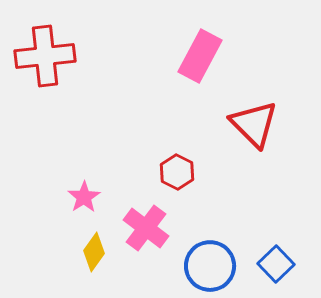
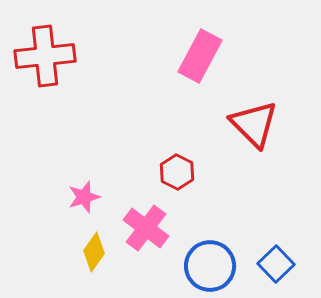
pink star: rotated 16 degrees clockwise
